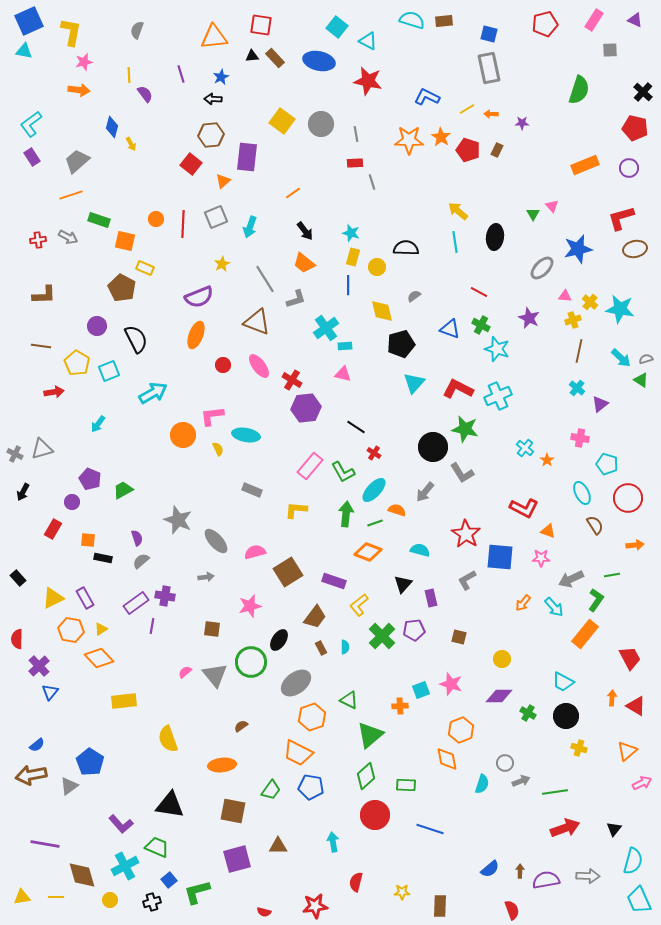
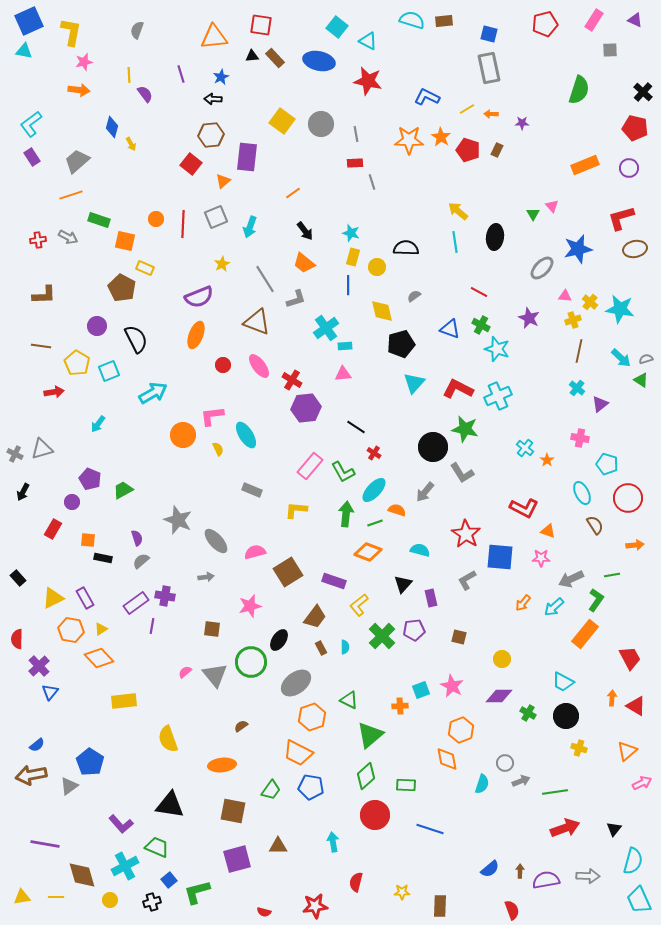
pink triangle at (343, 374): rotated 18 degrees counterclockwise
cyan ellipse at (246, 435): rotated 48 degrees clockwise
cyan arrow at (554, 607): rotated 90 degrees clockwise
pink star at (451, 684): moved 1 px right, 2 px down; rotated 10 degrees clockwise
